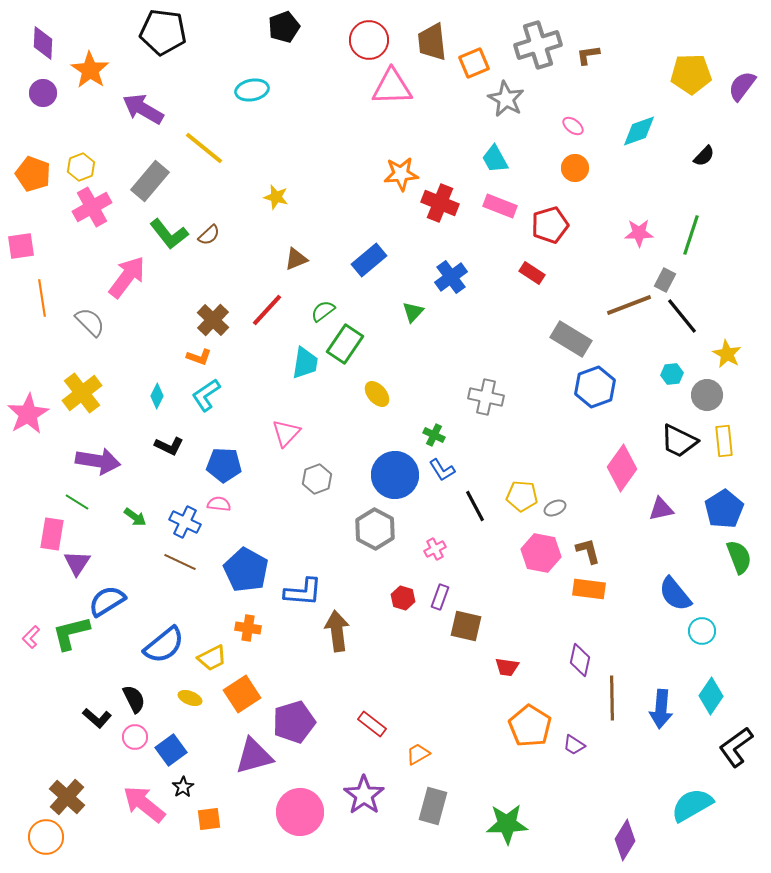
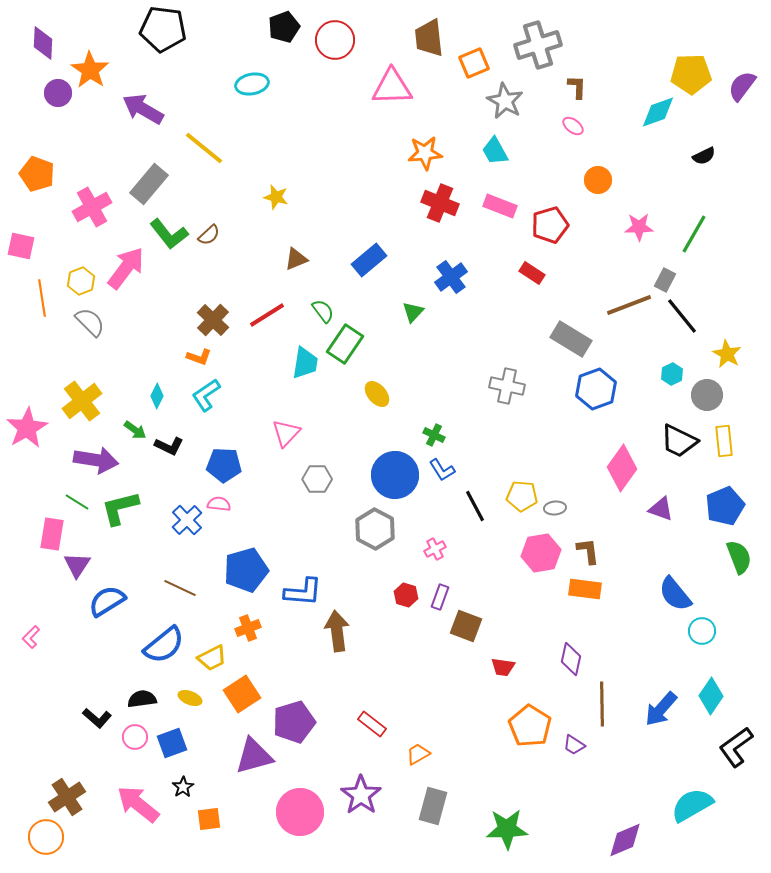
black pentagon at (163, 32): moved 3 px up
red circle at (369, 40): moved 34 px left
brown trapezoid at (432, 42): moved 3 px left, 4 px up
brown L-shape at (588, 55): moved 11 px left, 32 px down; rotated 100 degrees clockwise
cyan ellipse at (252, 90): moved 6 px up
purple circle at (43, 93): moved 15 px right
gray star at (506, 99): moved 1 px left, 2 px down
cyan diamond at (639, 131): moved 19 px right, 19 px up
black semicircle at (704, 156): rotated 20 degrees clockwise
cyan trapezoid at (495, 159): moved 8 px up
yellow hexagon at (81, 167): moved 114 px down
orange circle at (575, 168): moved 23 px right, 12 px down
orange pentagon at (33, 174): moved 4 px right
orange star at (401, 174): moved 24 px right, 21 px up
gray rectangle at (150, 181): moved 1 px left, 3 px down
pink star at (639, 233): moved 6 px up
green line at (691, 235): moved 3 px right, 1 px up; rotated 12 degrees clockwise
pink square at (21, 246): rotated 20 degrees clockwise
pink arrow at (127, 277): moved 1 px left, 9 px up
red line at (267, 310): moved 5 px down; rotated 15 degrees clockwise
green semicircle at (323, 311): rotated 90 degrees clockwise
cyan hexagon at (672, 374): rotated 20 degrees counterclockwise
blue hexagon at (595, 387): moved 1 px right, 2 px down
yellow cross at (82, 393): moved 8 px down
gray cross at (486, 397): moved 21 px right, 11 px up
pink star at (28, 414): moved 1 px left, 14 px down
purple arrow at (98, 461): moved 2 px left, 1 px up
gray hexagon at (317, 479): rotated 20 degrees clockwise
gray ellipse at (555, 508): rotated 20 degrees clockwise
purple triangle at (661, 509): rotated 32 degrees clockwise
blue pentagon at (724, 509): moved 1 px right, 3 px up; rotated 9 degrees clockwise
green arrow at (135, 517): moved 87 px up
blue cross at (185, 522): moved 2 px right, 2 px up; rotated 20 degrees clockwise
brown L-shape at (588, 551): rotated 8 degrees clockwise
pink hexagon at (541, 553): rotated 21 degrees counterclockwise
brown line at (180, 562): moved 26 px down
purple triangle at (77, 563): moved 2 px down
blue pentagon at (246, 570): rotated 27 degrees clockwise
orange rectangle at (589, 589): moved 4 px left
red hexagon at (403, 598): moved 3 px right, 3 px up
brown square at (466, 626): rotated 8 degrees clockwise
orange cross at (248, 628): rotated 30 degrees counterclockwise
green L-shape at (71, 633): moved 49 px right, 125 px up
purple diamond at (580, 660): moved 9 px left, 1 px up
red trapezoid at (507, 667): moved 4 px left
brown line at (612, 698): moved 10 px left, 6 px down
black semicircle at (134, 699): moved 8 px right; rotated 72 degrees counterclockwise
blue arrow at (661, 709): rotated 36 degrees clockwise
blue square at (171, 750): moved 1 px right, 7 px up; rotated 16 degrees clockwise
purple star at (364, 795): moved 3 px left
brown cross at (67, 797): rotated 15 degrees clockwise
pink arrow at (144, 804): moved 6 px left
green star at (507, 824): moved 5 px down
purple diamond at (625, 840): rotated 36 degrees clockwise
